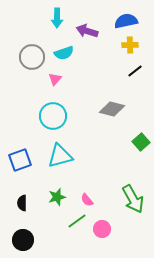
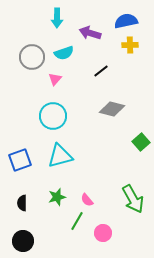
purple arrow: moved 3 px right, 2 px down
black line: moved 34 px left
green line: rotated 24 degrees counterclockwise
pink circle: moved 1 px right, 4 px down
black circle: moved 1 px down
